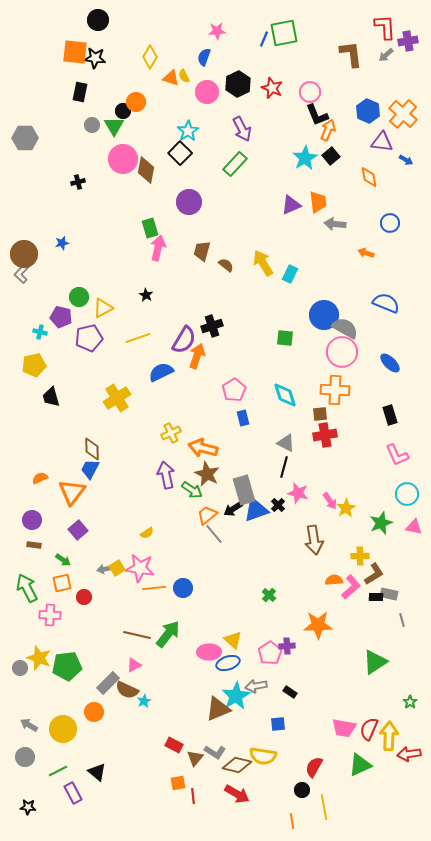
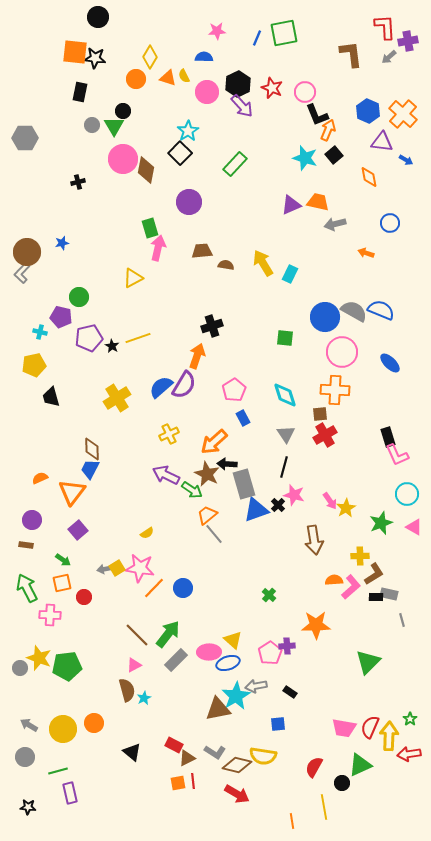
black circle at (98, 20): moved 3 px up
blue line at (264, 39): moved 7 px left, 1 px up
gray arrow at (386, 55): moved 3 px right, 2 px down
blue semicircle at (204, 57): rotated 72 degrees clockwise
orange triangle at (171, 78): moved 3 px left
pink circle at (310, 92): moved 5 px left
orange circle at (136, 102): moved 23 px up
purple arrow at (242, 129): moved 23 px up; rotated 15 degrees counterclockwise
black square at (331, 156): moved 3 px right, 1 px up
cyan star at (305, 158): rotated 25 degrees counterclockwise
orange trapezoid at (318, 202): rotated 70 degrees counterclockwise
gray arrow at (335, 224): rotated 20 degrees counterclockwise
brown trapezoid at (202, 251): rotated 70 degrees clockwise
brown circle at (24, 254): moved 3 px right, 2 px up
brown semicircle at (226, 265): rotated 28 degrees counterclockwise
black star at (146, 295): moved 34 px left, 51 px down
blue semicircle at (386, 303): moved 5 px left, 7 px down
yellow triangle at (103, 308): moved 30 px right, 30 px up
blue circle at (324, 315): moved 1 px right, 2 px down
gray semicircle at (345, 328): moved 9 px right, 17 px up
purple semicircle at (184, 340): moved 45 px down
blue semicircle at (161, 372): moved 15 px down; rotated 15 degrees counterclockwise
black rectangle at (390, 415): moved 2 px left, 22 px down
blue rectangle at (243, 418): rotated 14 degrees counterclockwise
yellow cross at (171, 433): moved 2 px left, 1 px down
red cross at (325, 435): rotated 20 degrees counterclockwise
gray triangle at (286, 443): moved 9 px up; rotated 30 degrees clockwise
orange arrow at (203, 448): moved 11 px right, 6 px up; rotated 56 degrees counterclockwise
purple arrow at (166, 475): rotated 52 degrees counterclockwise
gray rectangle at (244, 490): moved 6 px up
pink star at (298, 493): moved 4 px left, 2 px down
black arrow at (233, 509): moved 6 px left, 45 px up; rotated 36 degrees clockwise
pink triangle at (414, 527): rotated 18 degrees clockwise
brown rectangle at (34, 545): moved 8 px left
orange line at (154, 588): rotated 40 degrees counterclockwise
orange star at (318, 625): moved 2 px left
brown line at (137, 635): rotated 32 degrees clockwise
green triangle at (375, 662): moved 7 px left; rotated 12 degrees counterclockwise
gray rectangle at (108, 683): moved 68 px right, 23 px up
brown semicircle at (127, 690): rotated 130 degrees counterclockwise
cyan star at (144, 701): moved 3 px up
green star at (410, 702): moved 17 px down
brown triangle at (218, 709): rotated 12 degrees clockwise
orange circle at (94, 712): moved 11 px down
red semicircle at (369, 729): moved 1 px right, 2 px up
brown triangle at (195, 758): moved 8 px left; rotated 24 degrees clockwise
green line at (58, 771): rotated 12 degrees clockwise
black triangle at (97, 772): moved 35 px right, 20 px up
black circle at (302, 790): moved 40 px right, 7 px up
purple rectangle at (73, 793): moved 3 px left; rotated 15 degrees clockwise
red line at (193, 796): moved 15 px up
